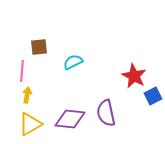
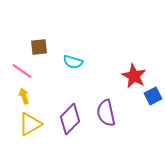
cyan semicircle: rotated 138 degrees counterclockwise
pink line: rotated 60 degrees counterclockwise
yellow arrow: moved 3 px left, 1 px down; rotated 28 degrees counterclockwise
purple diamond: rotated 52 degrees counterclockwise
